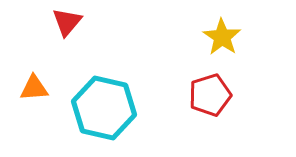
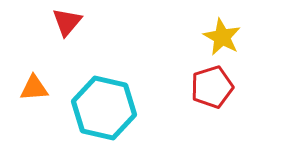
yellow star: rotated 6 degrees counterclockwise
red pentagon: moved 2 px right, 8 px up
